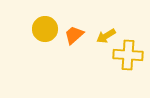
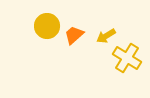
yellow circle: moved 2 px right, 3 px up
yellow cross: moved 1 px left, 3 px down; rotated 28 degrees clockwise
